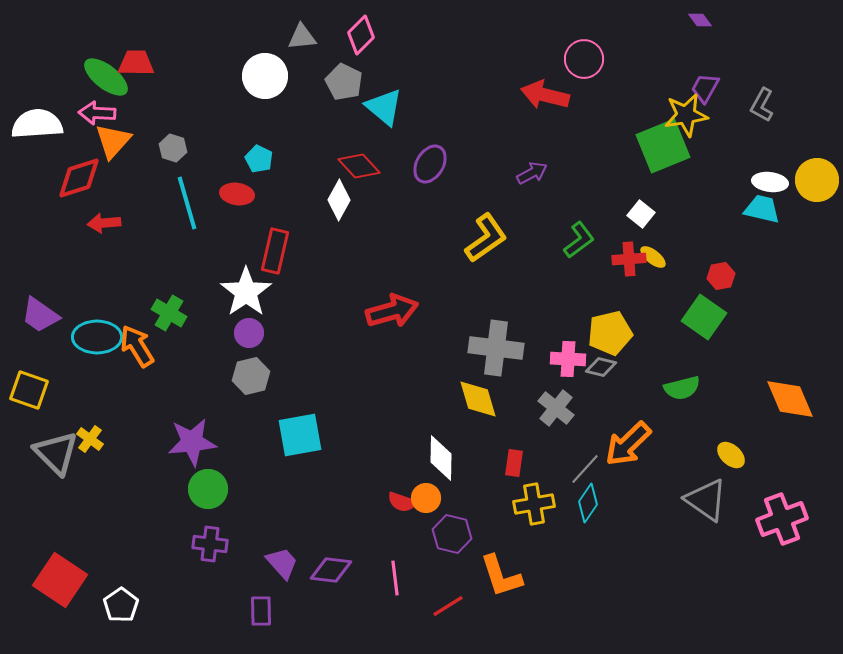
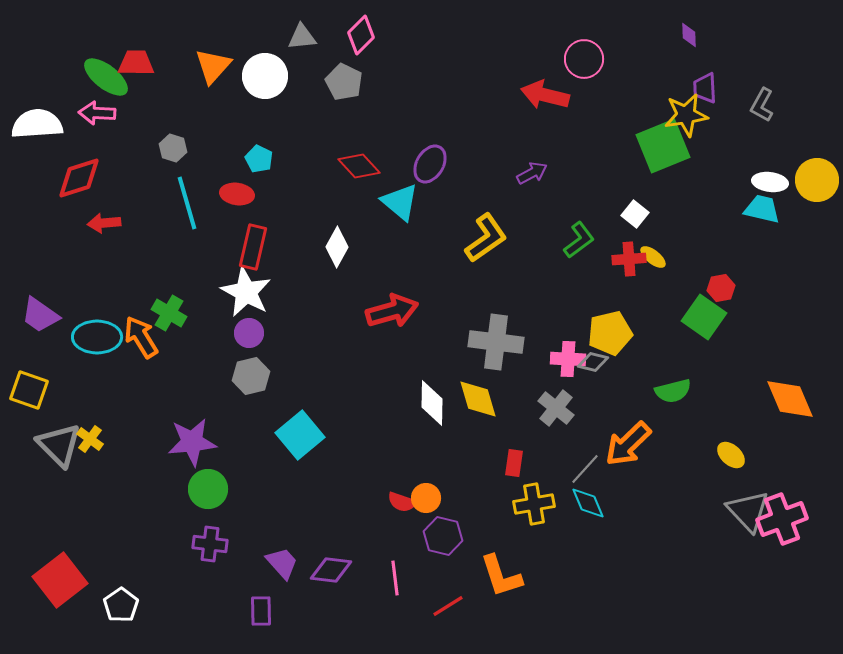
purple diamond at (700, 20): moved 11 px left, 15 px down; rotated 35 degrees clockwise
purple trapezoid at (705, 88): rotated 32 degrees counterclockwise
cyan triangle at (384, 107): moved 16 px right, 95 px down
orange triangle at (113, 141): moved 100 px right, 75 px up
white diamond at (339, 200): moved 2 px left, 47 px down
white square at (641, 214): moved 6 px left
red rectangle at (275, 251): moved 22 px left, 4 px up
red hexagon at (721, 276): moved 12 px down
white star at (246, 292): rotated 9 degrees counterclockwise
orange arrow at (137, 346): moved 4 px right, 9 px up
gray cross at (496, 348): moved 6 px up
gray diamond at (601, 367): moved 8 px left, 5 px up
green semicircle at (682, 388): moved 9 px left, 3 px down
cyan square at (300, 435): rotated 30 degrees counterclockwise
gray triangle at (56, 453): moved 3 px right, 8 px up
white diamond at (441, 458): moved 9 px left, 55 px up
gray triangle at (706, 500): moved 42 px right, 11 px down; rotated 12 degrees clockwise
cyan diamond at (588, 503): rotated 57 degrees counterclockwise
purple hexagon at (452, 534): moved 9 px left, 2 px down
red square at (60, 580): rotated 18 degrees clockwise
